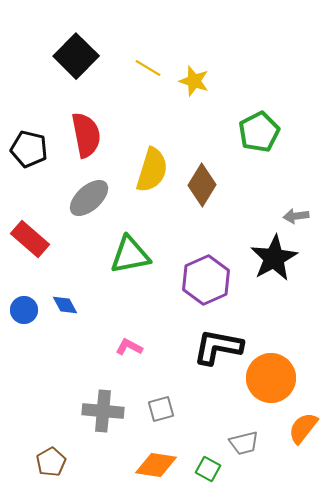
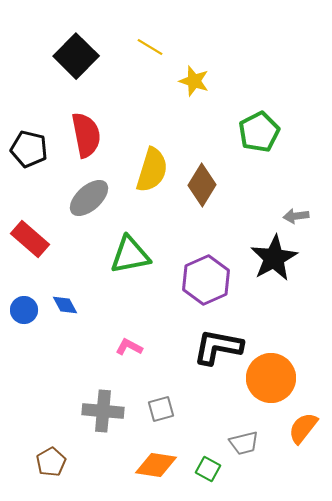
yellow line: moved 2 px right, 21 px up
